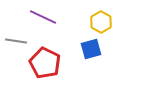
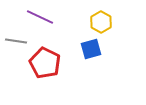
purple line: moved 3 px left
